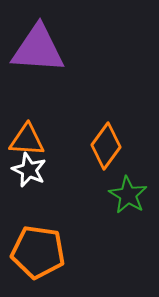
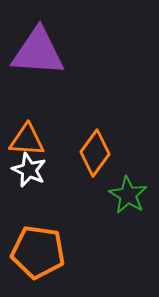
purple triangle: moved 3 px down
orange diamond: moved 11 px left, 7 px down
